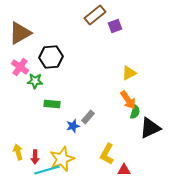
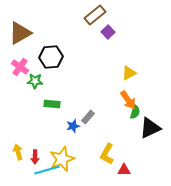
purple square: moved 7 px left, 6 px down; rotated 24 degrees counterclockwise
